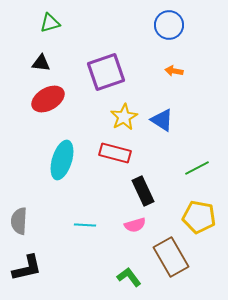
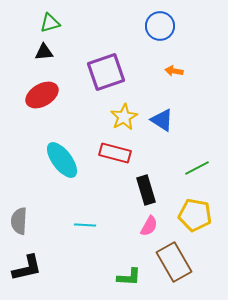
blue circle: moved 9 px left, 1 px down
black triangle: moved 3 px right, 11 px up; rotated 12 degrees counterclockwise
red ellipse: moved 6 px left, 4 px up
cyan ellipse: rotated 54 degrees counterclockwise
black rectangle: moved 3 px right, 1 px up; rotated 8 degrees clockwise
yellow pentagon: moved 4 px left, 2 px up
pink semicircle: moved 14 px right, 1 px down; rotated 45 degrees counterclockwise
brown rectangle: moved 3 px right, 5 px down
green L-shape: rotated 130 degrees clockwise
